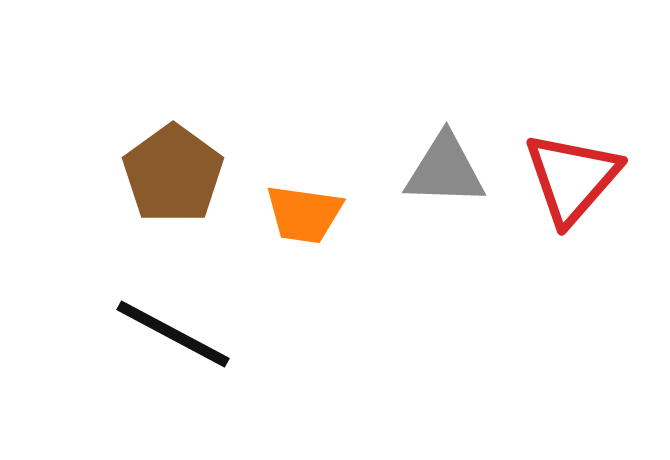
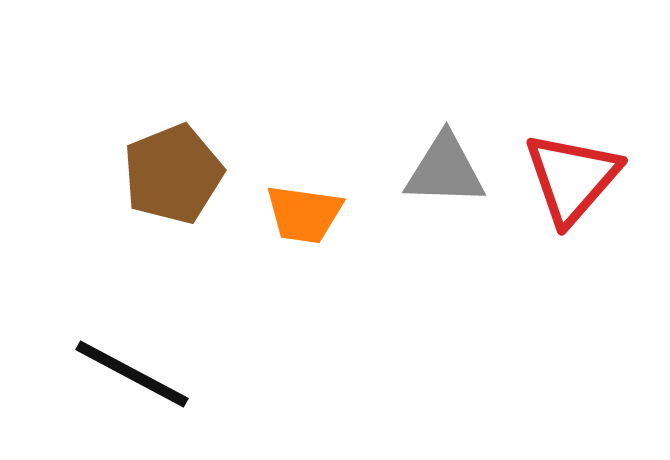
brown pentagon: rotated 14 degrees clockwise
black line: moved 41 px left, 40 px down
